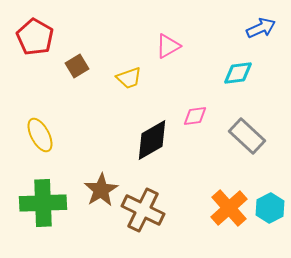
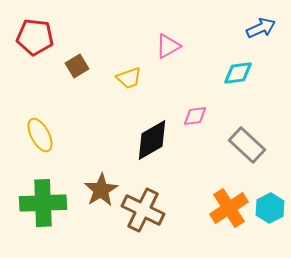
red pentagon: rotated 24 degrees counterclockwise
gray rectangle: moved 9 px down
orange cross: rotated 9 degrees clockwise
